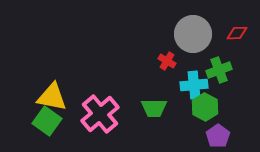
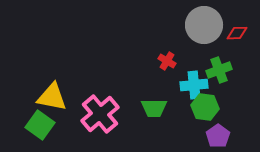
gray circle: moved 11 px right, 9 px up
green hexagon: rotated 20 degrees counterclockwise
green square: moved 7 px left, 4 px down
